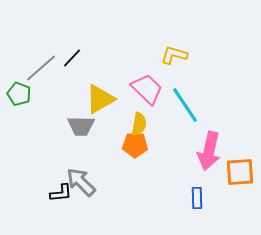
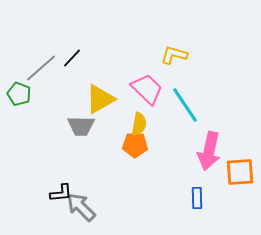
gray arrow: moved 25 px down
